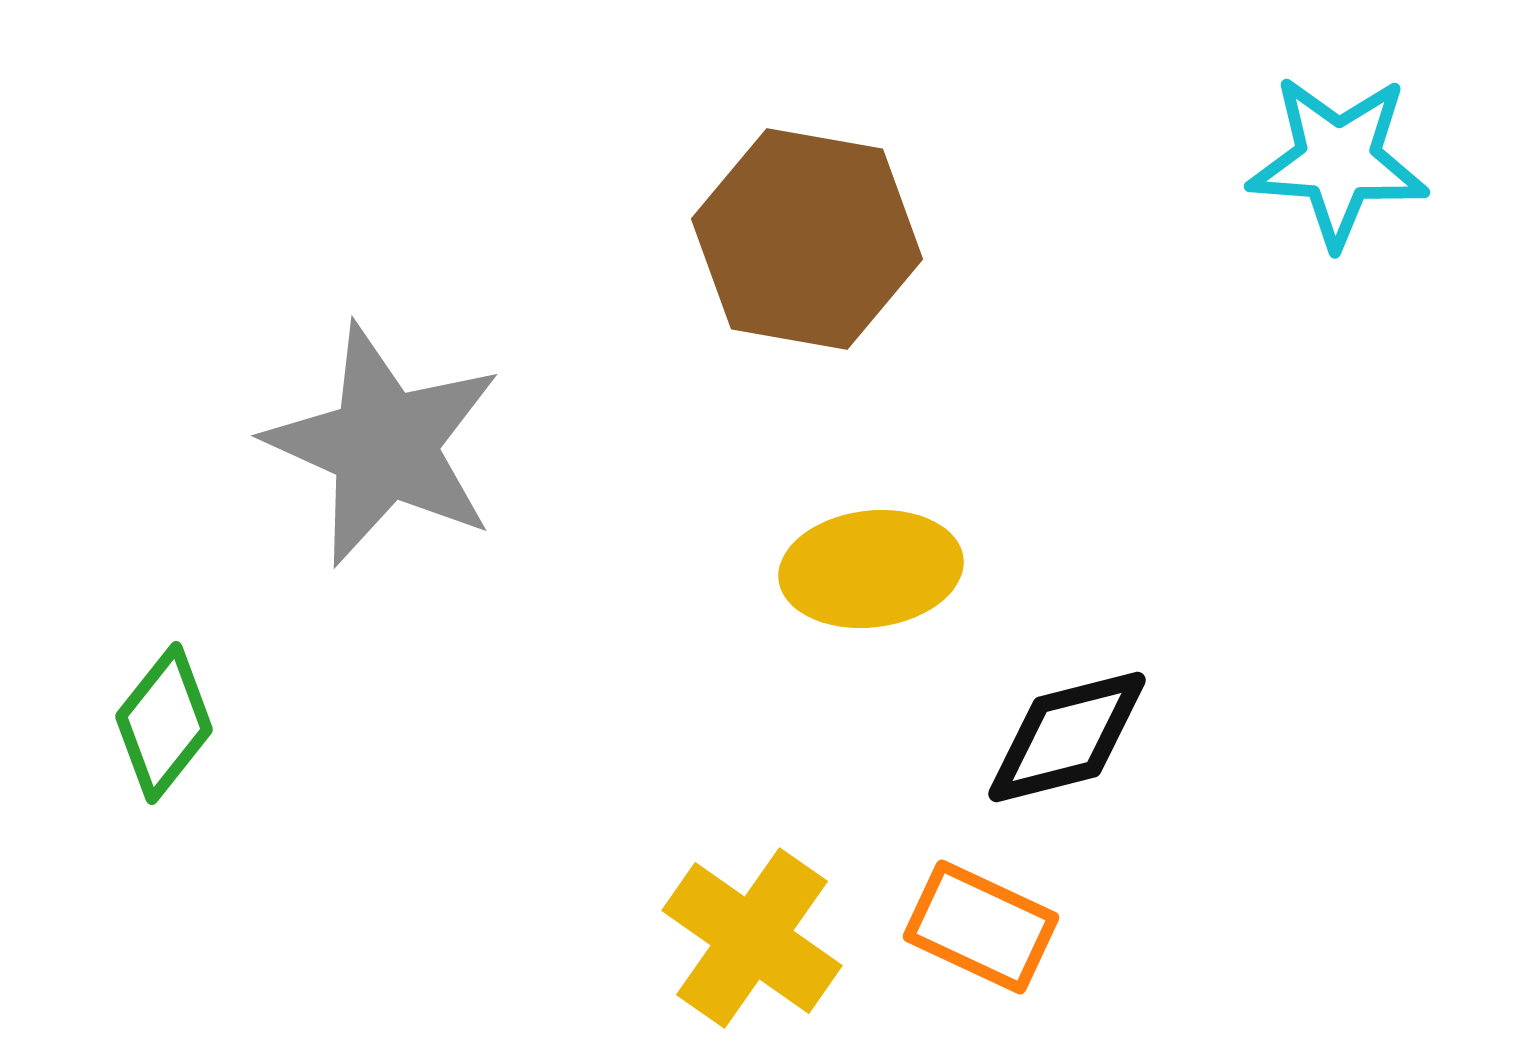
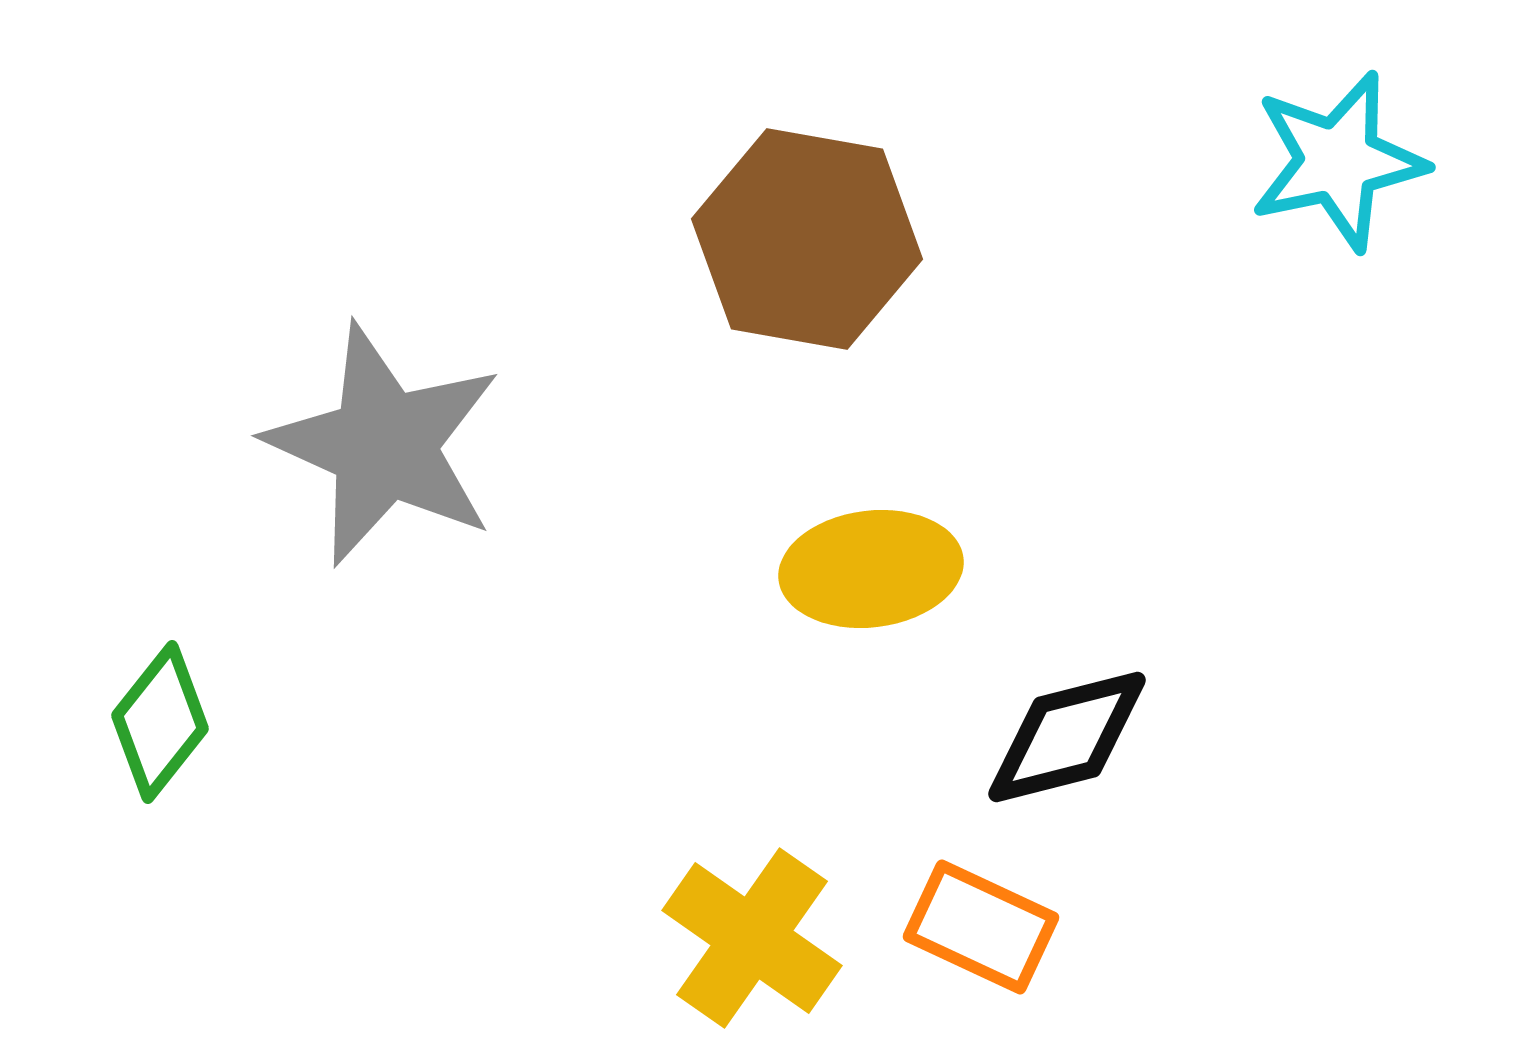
cyan star: rotated 16 degrees counterclockwise
green diamond: moved 4 px left, 1 px up
